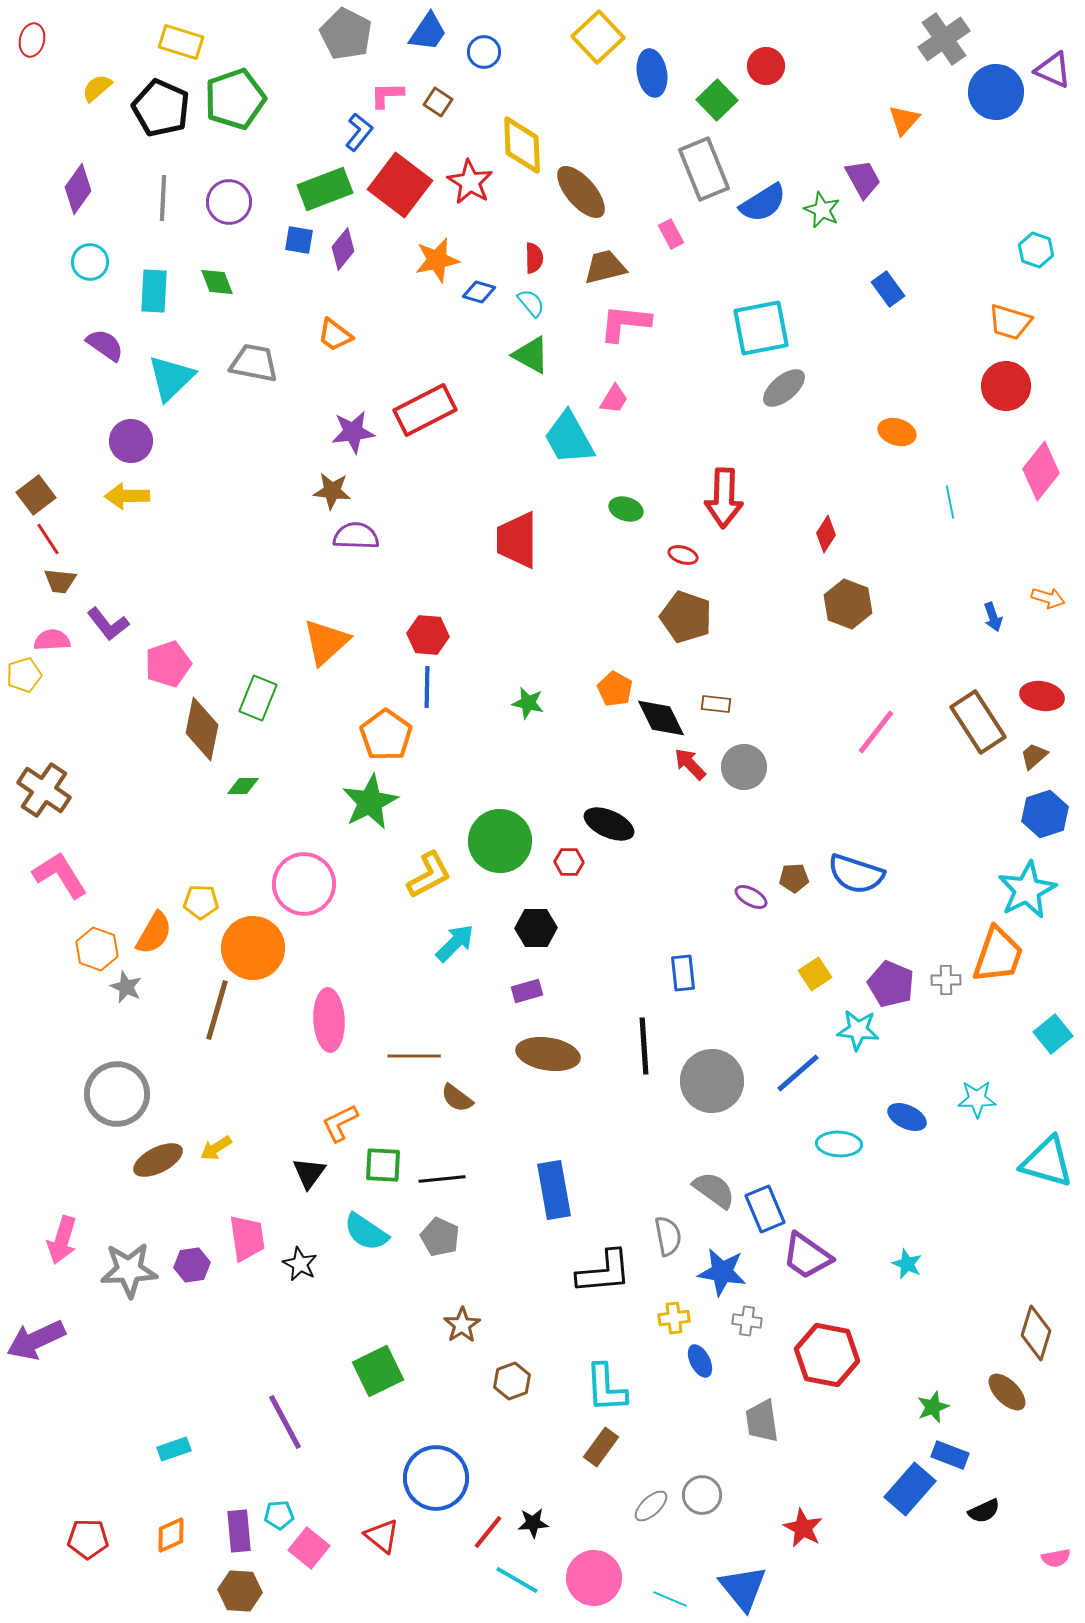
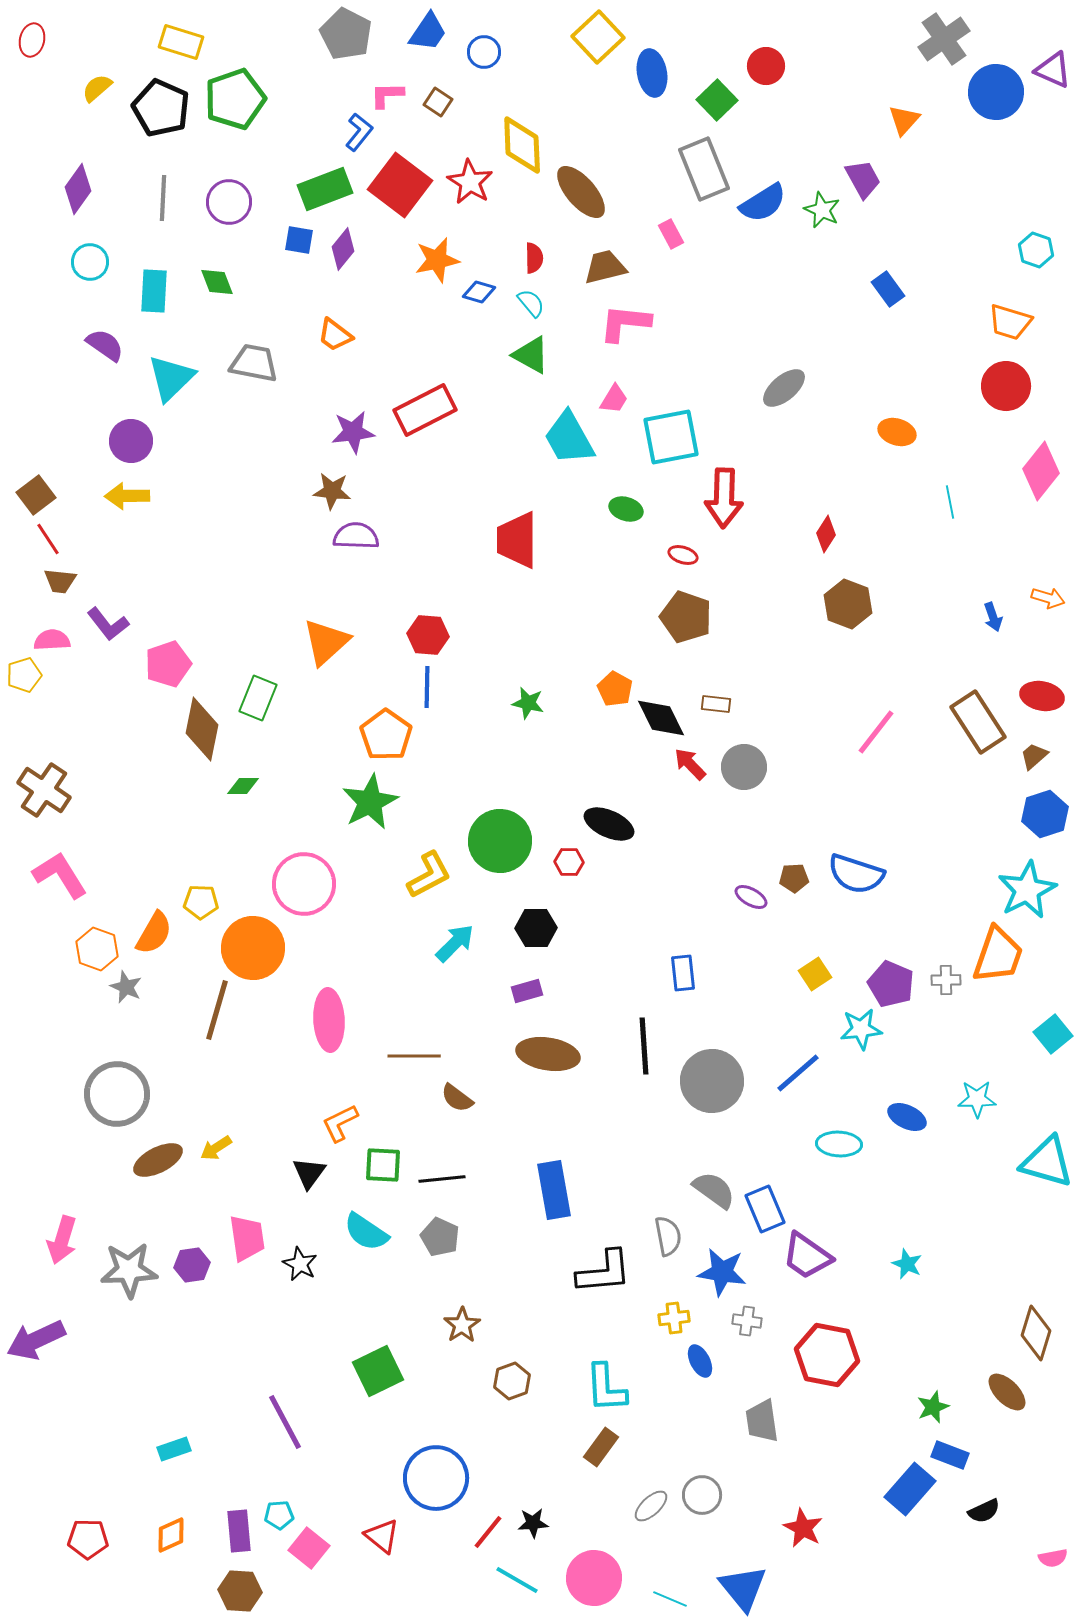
cyan square at (761, 328): moved 90 px left, 109 px down
cyan star at (858, 1030): moved 3 px right, 1 px up; rotated 12 degrees counterclockwise
pink semicircle at (1056, 1558): moved 3 px left
